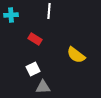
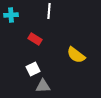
gray triangle: moved 1 px up
